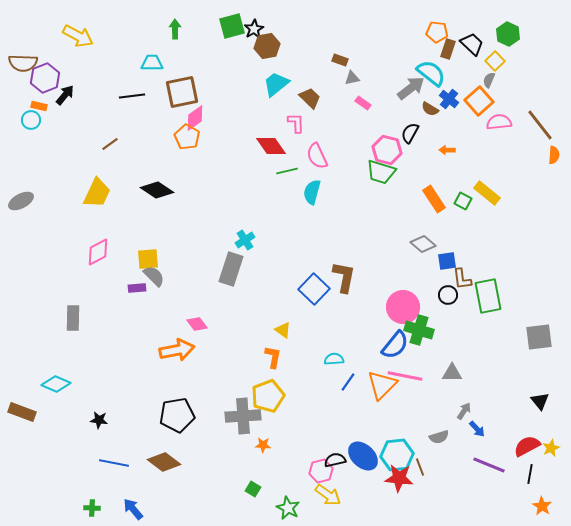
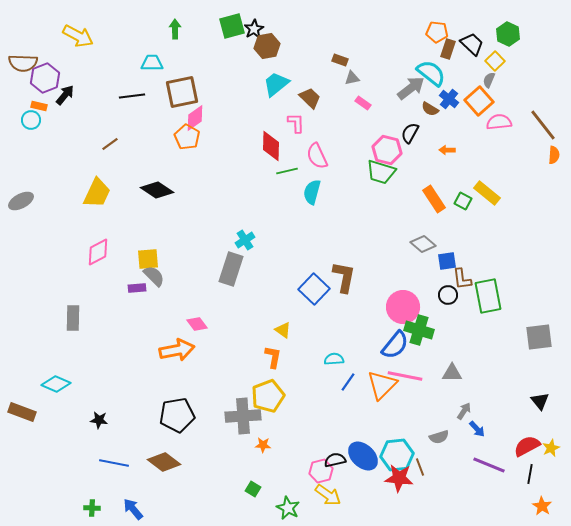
brown line at (540, 125): moved 3 px right
red diamond at (271, 146): rotated 36 degrees clockwise
